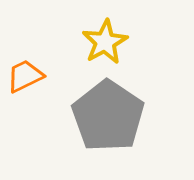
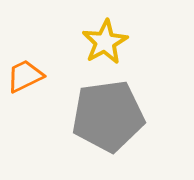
gray pentagon: rotated 30 degrees clockwise
